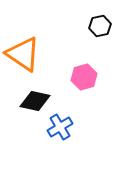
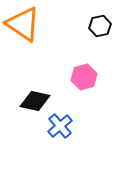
orange triangle: moved 30 px up
blue cross: moved 1 px up; rotated 10 degrees counterclockwise
